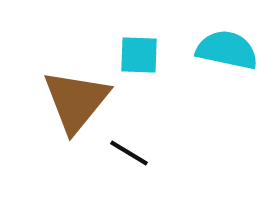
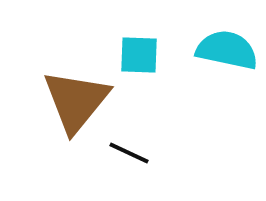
black line: rotated 6 degrees counterclockwise
